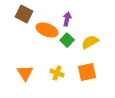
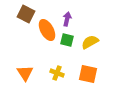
brown square: moved 2 px right
orange ellipse: rotated 40 degrees clockwise
green square: rotated 32 degrees counterclockwise
orange square: moved 1 px right, 2 px down; rotated 24 degrees clockwise
